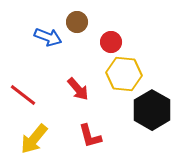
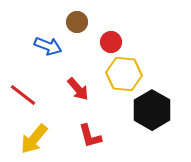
blue arrow: moved 9 px down
